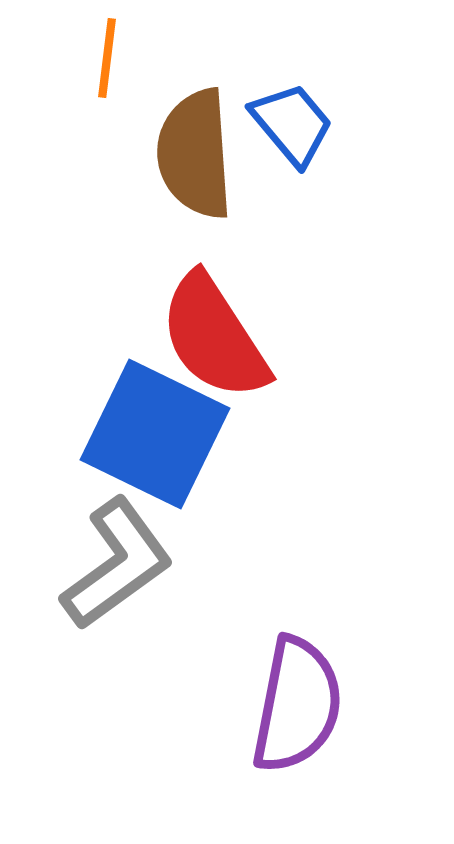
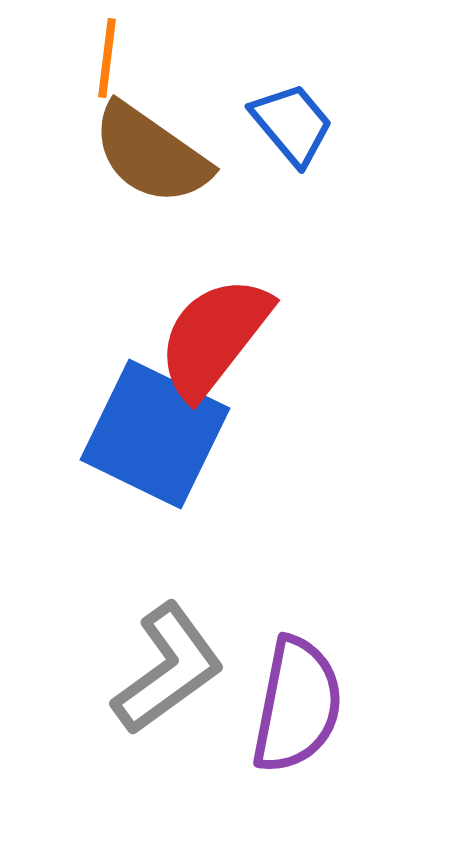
brown semicircle: moved 44 px left; rotated 51 degrees counterclockwise
red semicircle: rotated 71 degrees clockwise
gray L-shape: moved 51 px right, 105 px down
